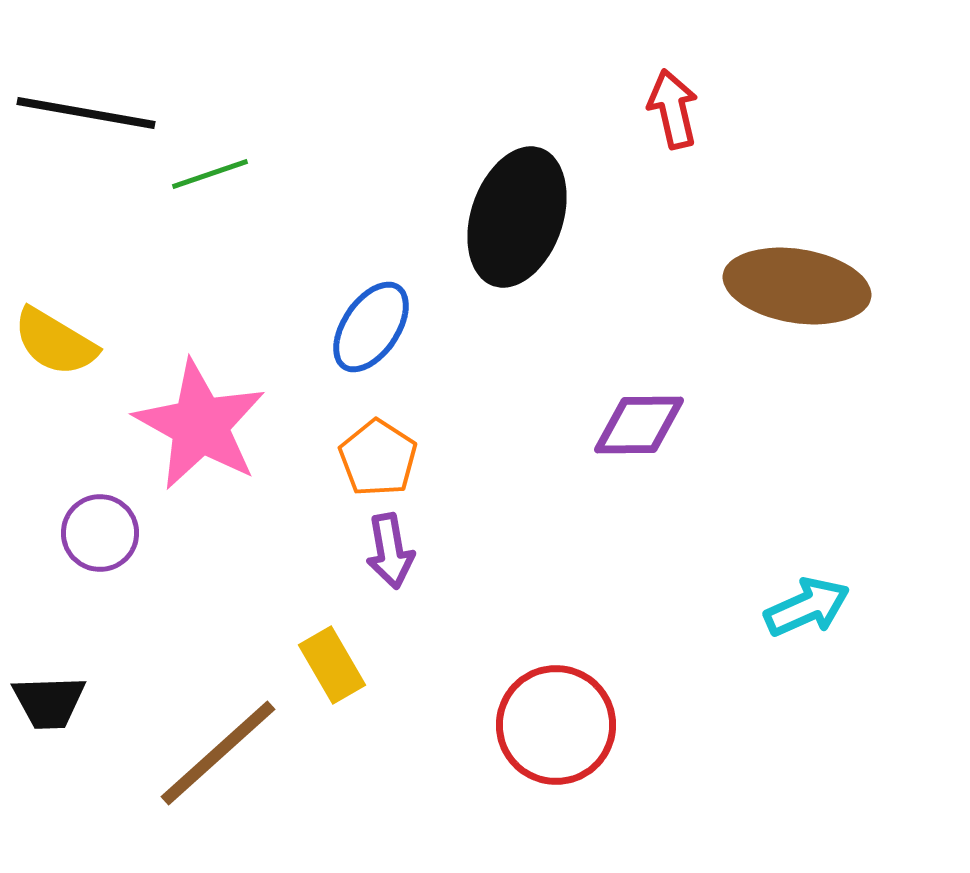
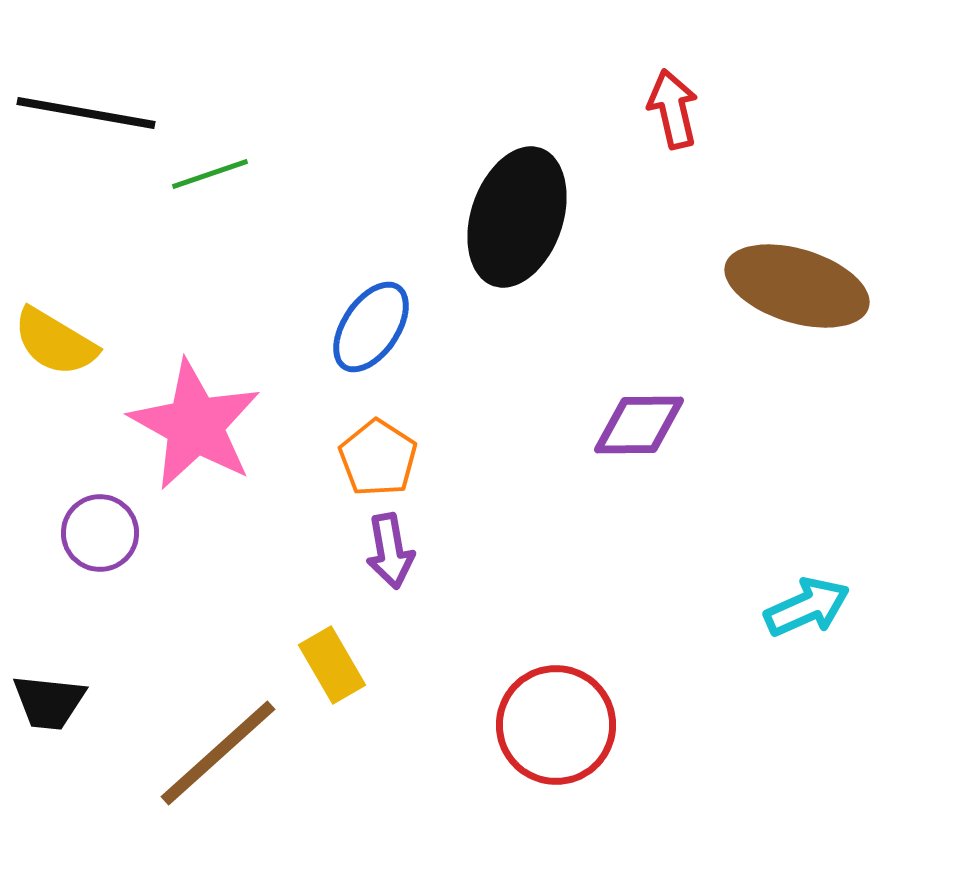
brown ellipse: rotated 8 degrees clockwise
pink star: moved 5 px left
black trapezoid: rotated 8 degrees clockwise
